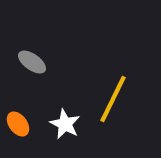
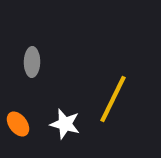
gray ellipse: rotated 56 degrees clockwise
white star: rotated 12 degrees counterclockwise
